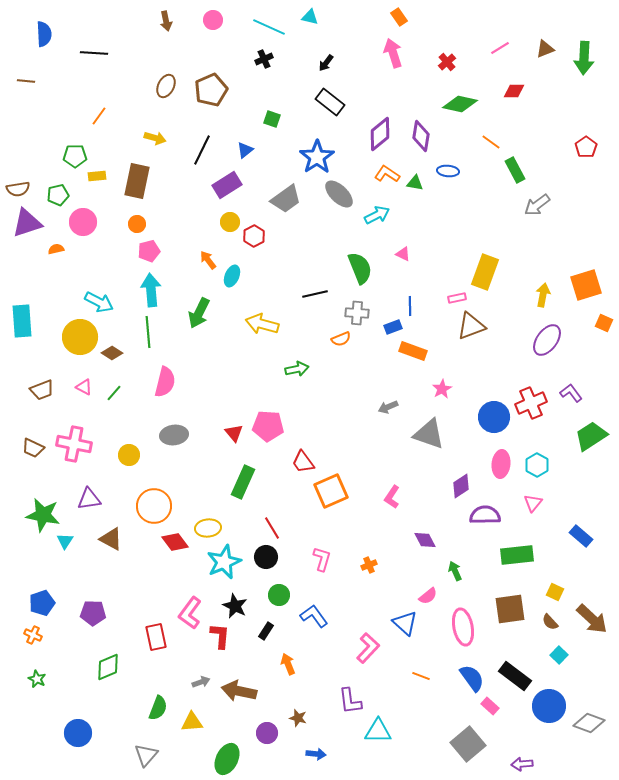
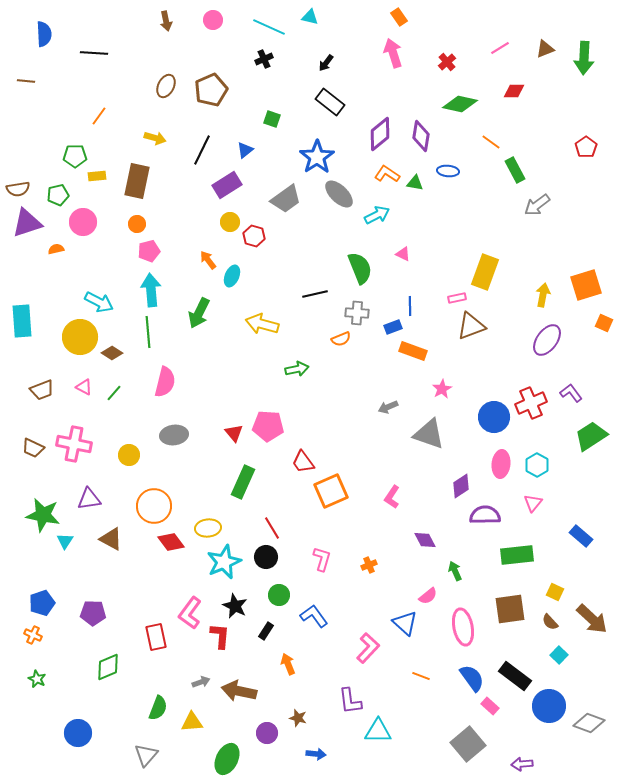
red hexagon at (254, 236): rotated 15 degrees counterclockwise
red diamond at (175, 542): moved 4 px left
